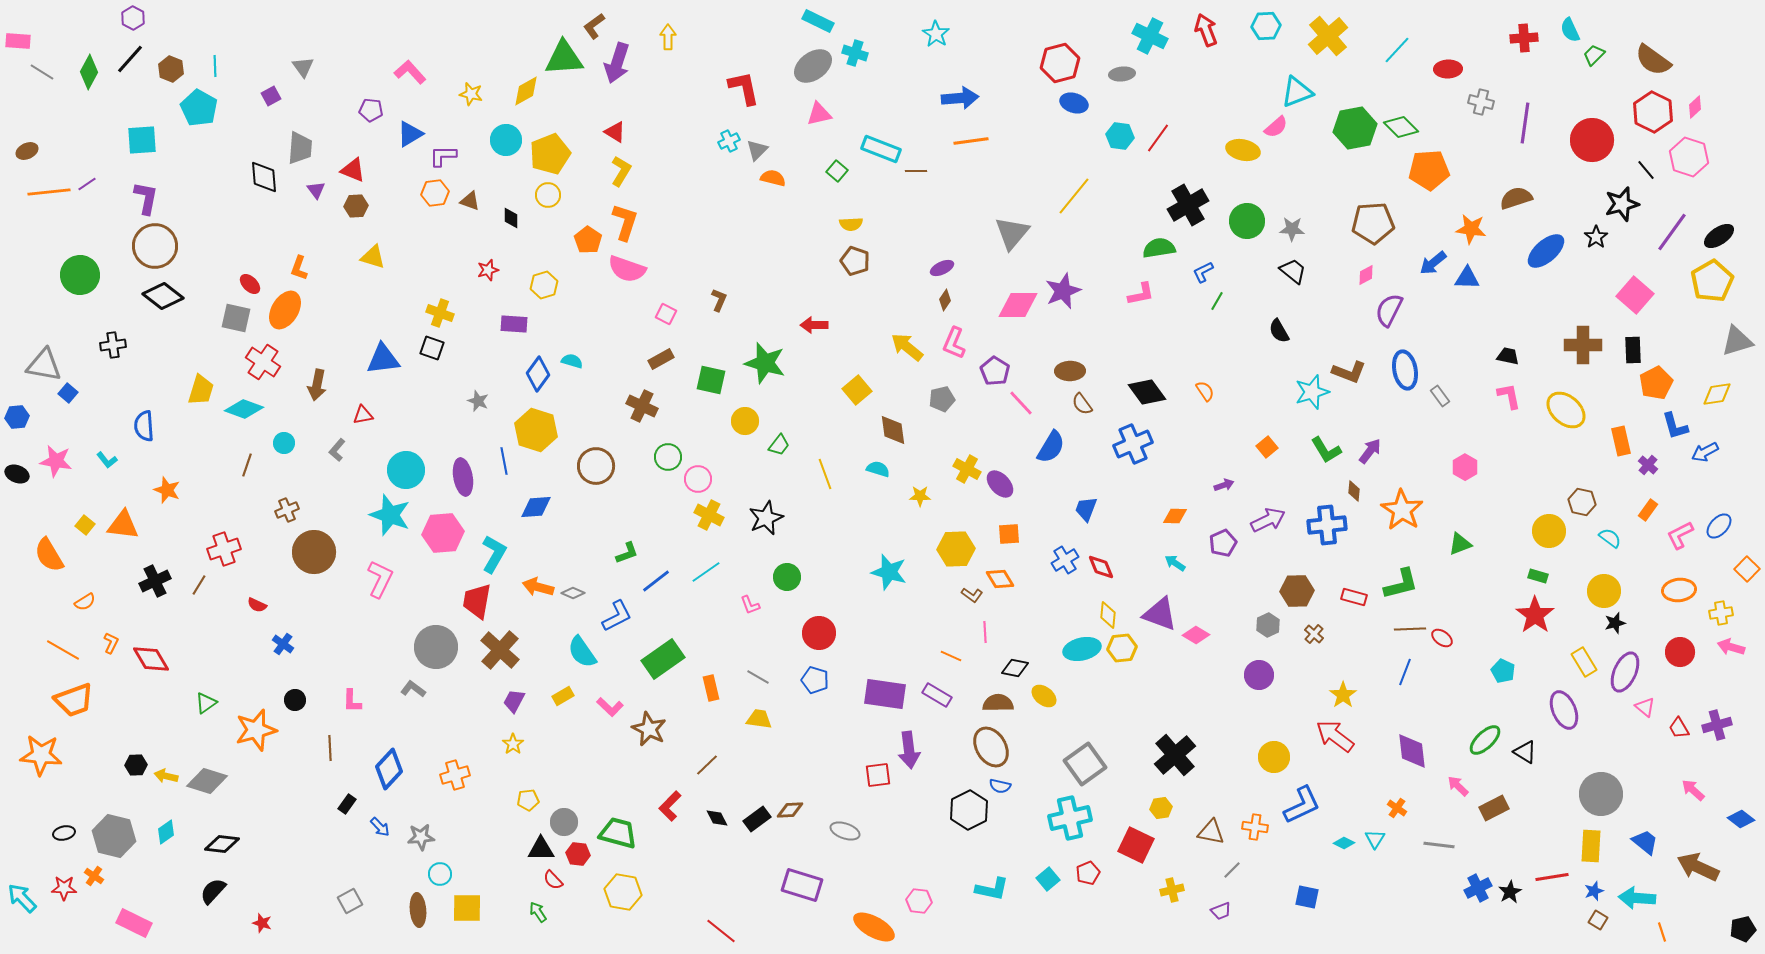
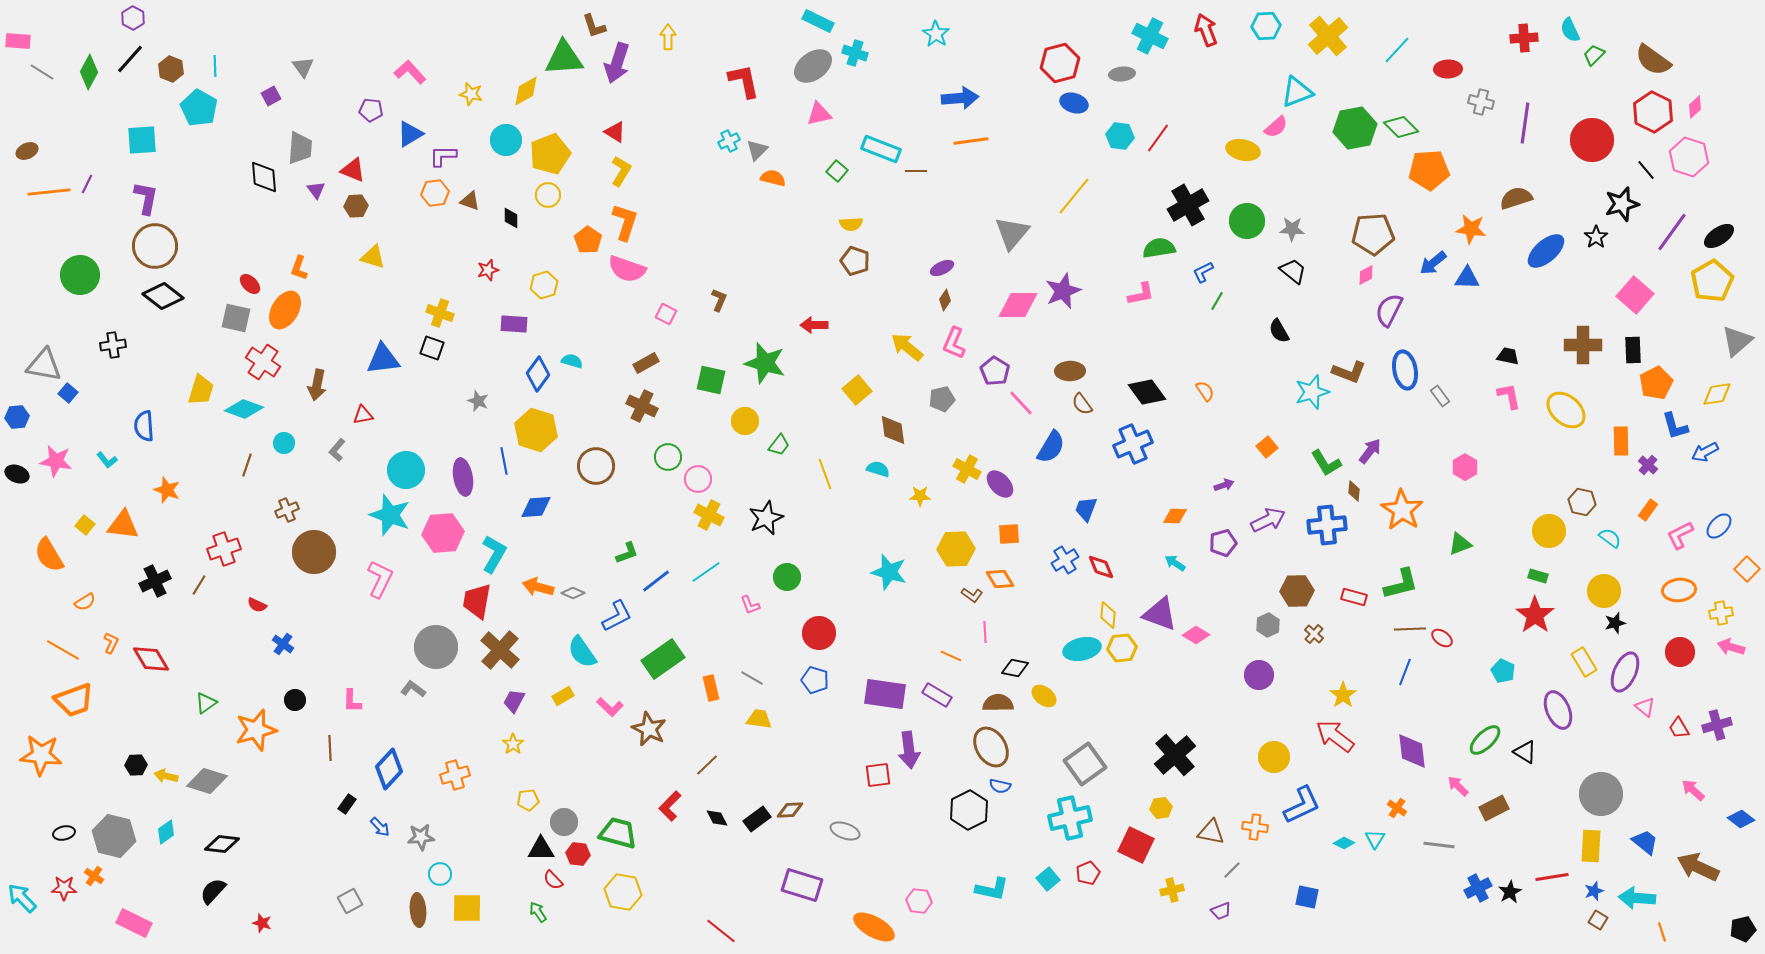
brown L-shape at (594, 26): rotated 72 degrees counterclockwise
red L-shape at (744, 88): moved 7 px up
purple line at (87, 184): rotated 30 degrees counterclockwise
brown pentagon at (1373, 223): moved 11 px down
gray triangle at (1737, 341): rotated 24 degrees counterclockwise
brown rectangle at (661, 359): moved 15 px left, 4 px down
orange rectangle at (1621, 441): rotated 12 degrees clockwise
green L-shape at (1326, 450): moved 13 px down
purple pentagon at (1223, 543): rotated 8 degrees clockwise
gray line at (758, 677): moved 6 px left, 1 px down
purple ellipse at (1564, 710): moved 6 px left
